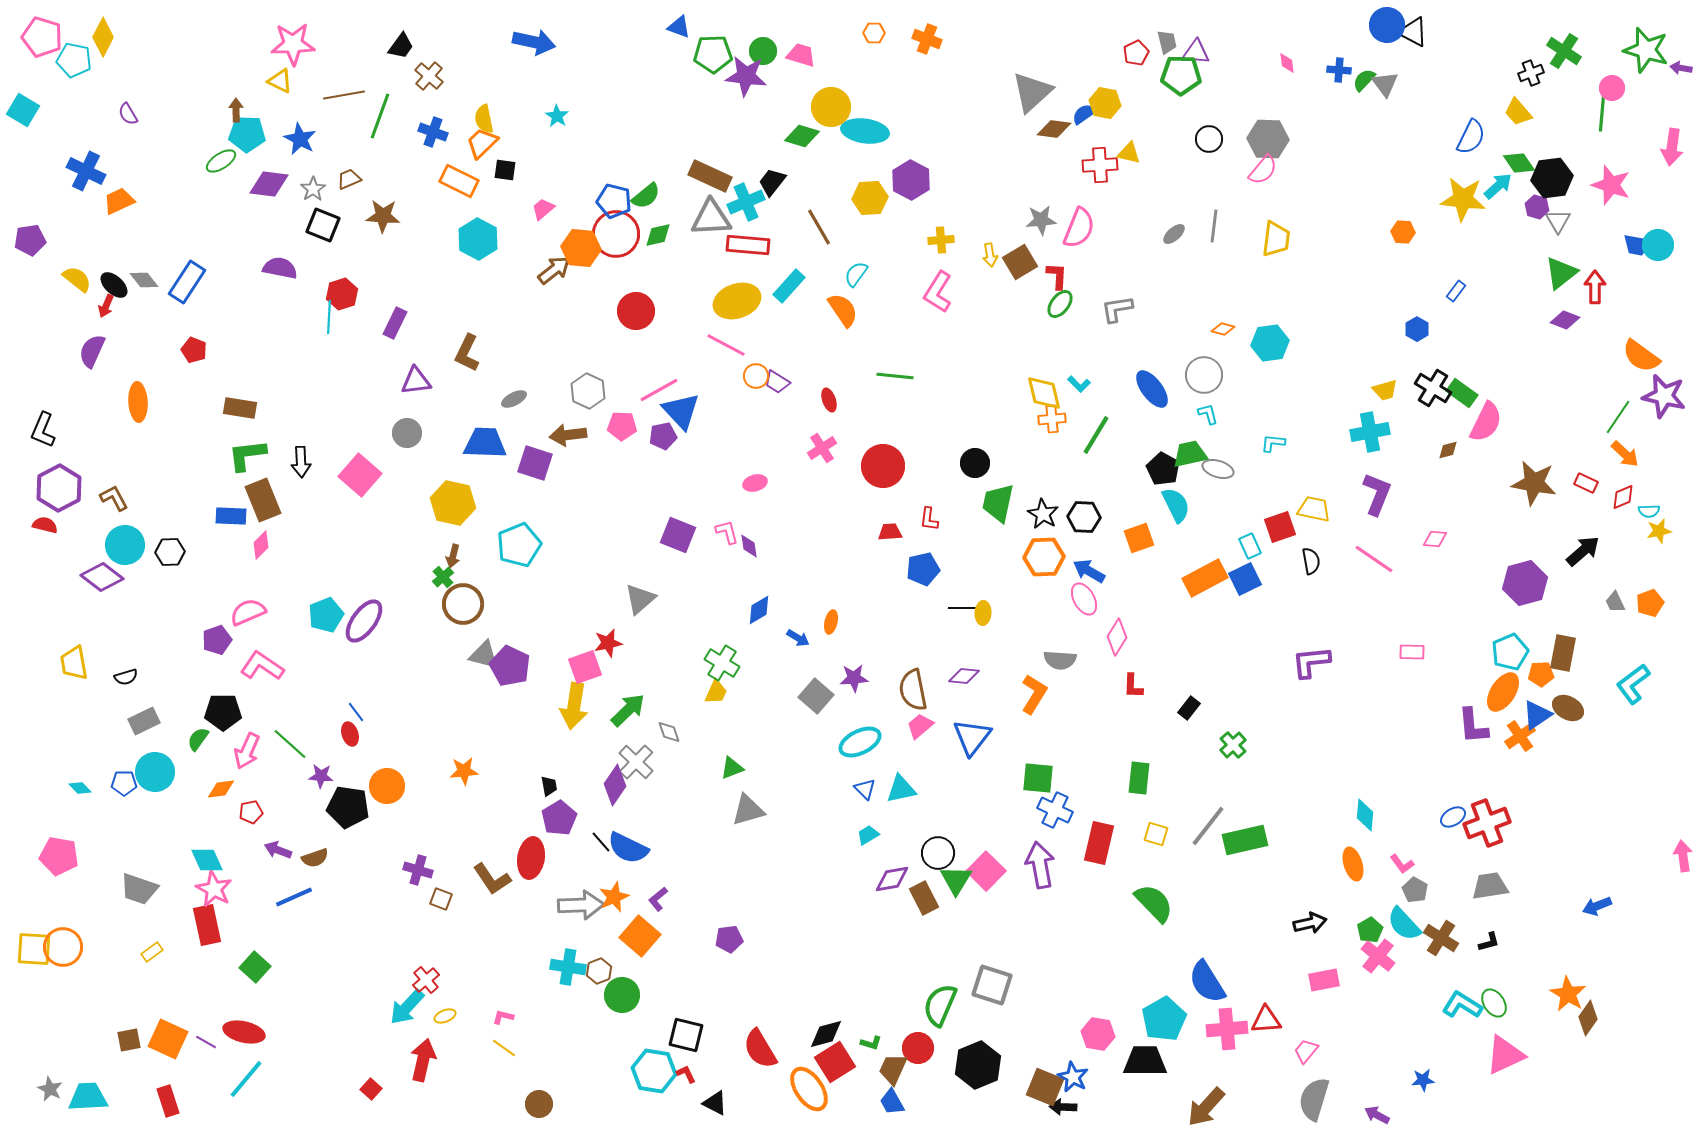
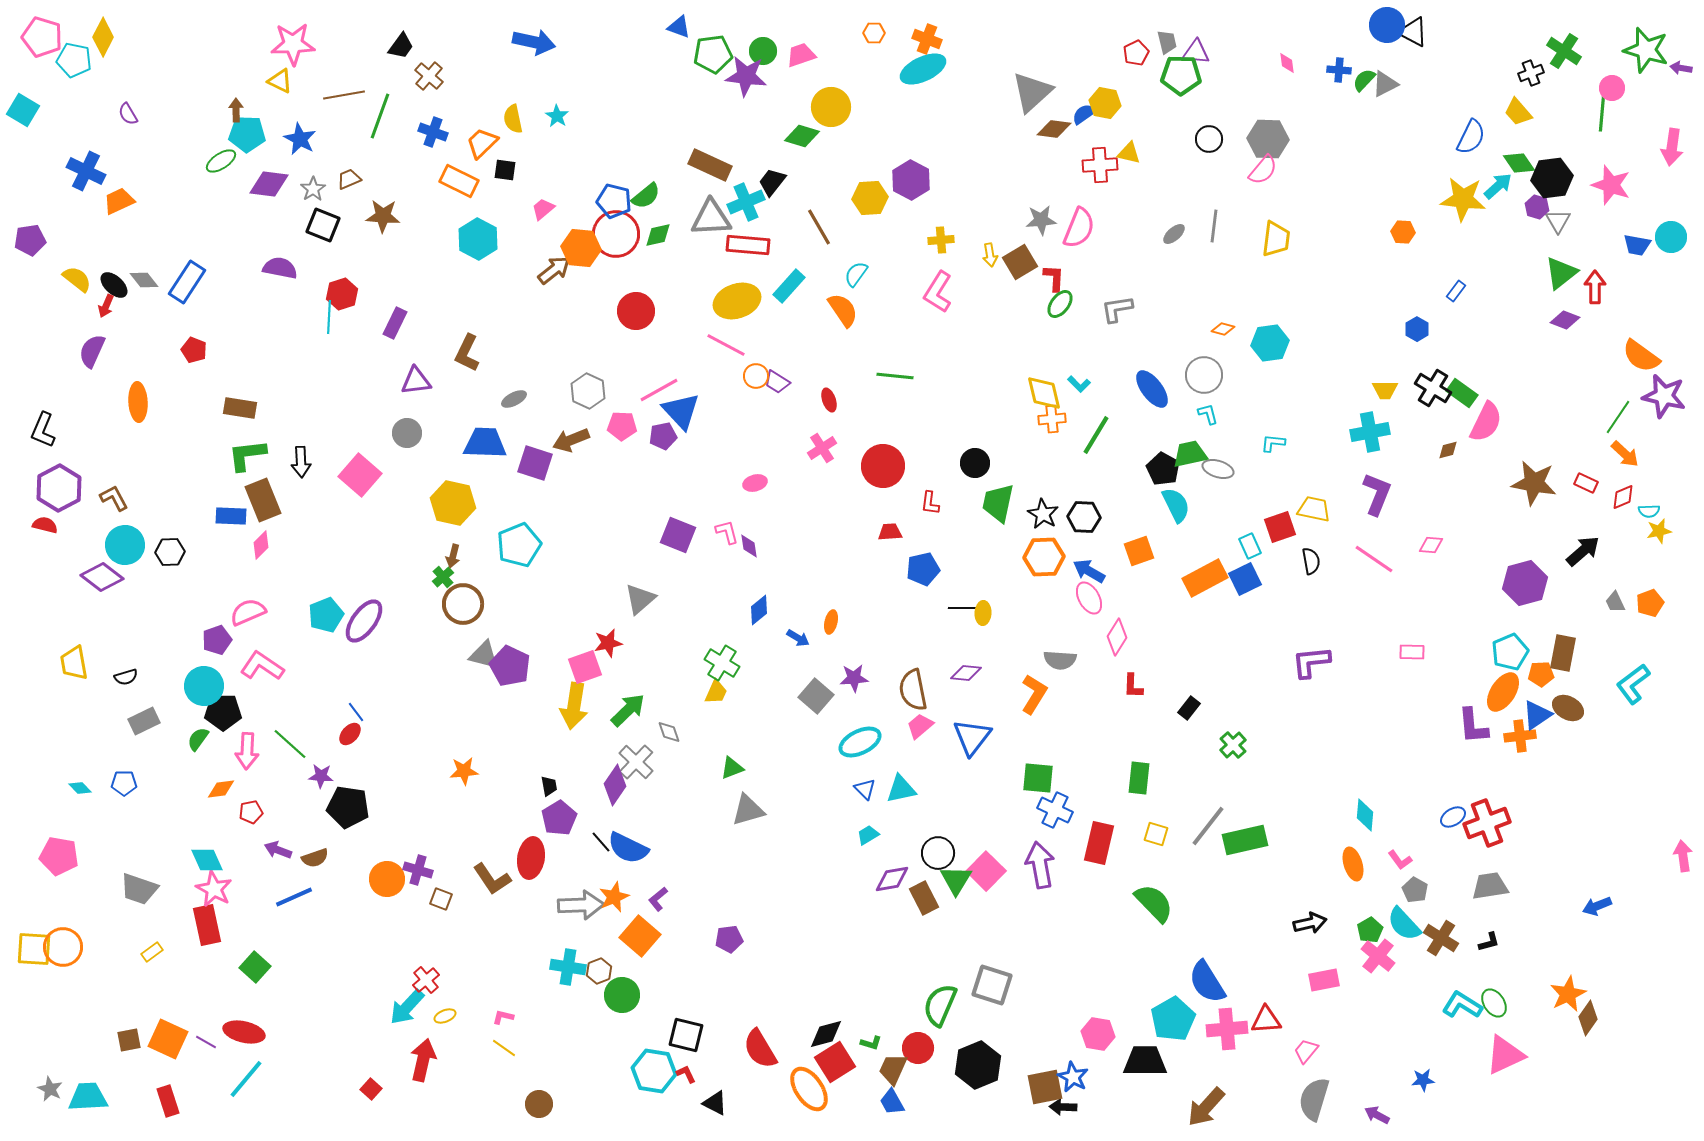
green pentagon at (713, 54): rotated 6 degrees counterclockwise
pink trapezoid at (801, 55): rotated 36 degrees counterclockwise
gray triangle at (1385, 84): rotated 40 degrees clockwise
yellow semicircle at (484, 119): moved 29 px right
cyan ellipse at (865, 131): moved 58 px right, 62 px up; rotated 33 degrees counterclockwise
brown rectangle at (710, 176): moved 11 px up
cyan circle at (1658, 245): moved 13 px right, 8 px up
red L-shape at (1057, 276): moved 3 px left, 2 px down
yellow trapezoid at (1385, 390): rotated 16 degrees clockwise
brown arrow at (568, 435): moved 3 px right, 5 px down; rotated 15 degrees counterclockwise
red L-shape at (929, 519): moved 1 px right, 16 px up
orange square at (1139, 538): moved 13 px down
pink diamond at (1435, 539): moved 4 px left, 6 px down
pink ellipse at (1084, 599): moved 5 px right, 1 px up
blue diamond at (759, 610): rotated 8 degrees counterclockwise
purple diamond at (964, 676): moved 2 px right, 3 px up
red ellipse at (350, 734): rotated 60 degrees clockwise
orange cross at (1520, 736): rotated 28 degrees clockwise
pink arrow at (247, 751): rotated 21 degrees counterclockwise
cyan circle at (155, 772): moved 49 px right, 86 px up
orange circle at (387, 786): moved 93 px down
pink L-shape at (1402, 864): moved 2 px left, 4 px up
orange star at (1568, 994): rotated 15 degrees clockwise
cyan pentagon at (1164, 1019): moved 9 px right
brown square at (1045, 1087): rotated 33 degrees counterclockwise
